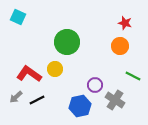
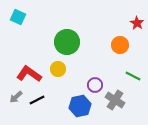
red star: moved 12 px right; rotated 16 degrees clockwise
orange circle: moved 1 px up
yellow circle: moved 3 px right
